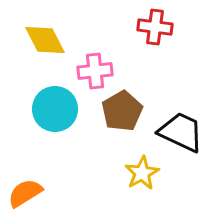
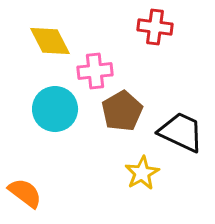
yellow diamond: moved 5 px right, 1 px down
orange semicircle: rotated 69 degrees clockwise
